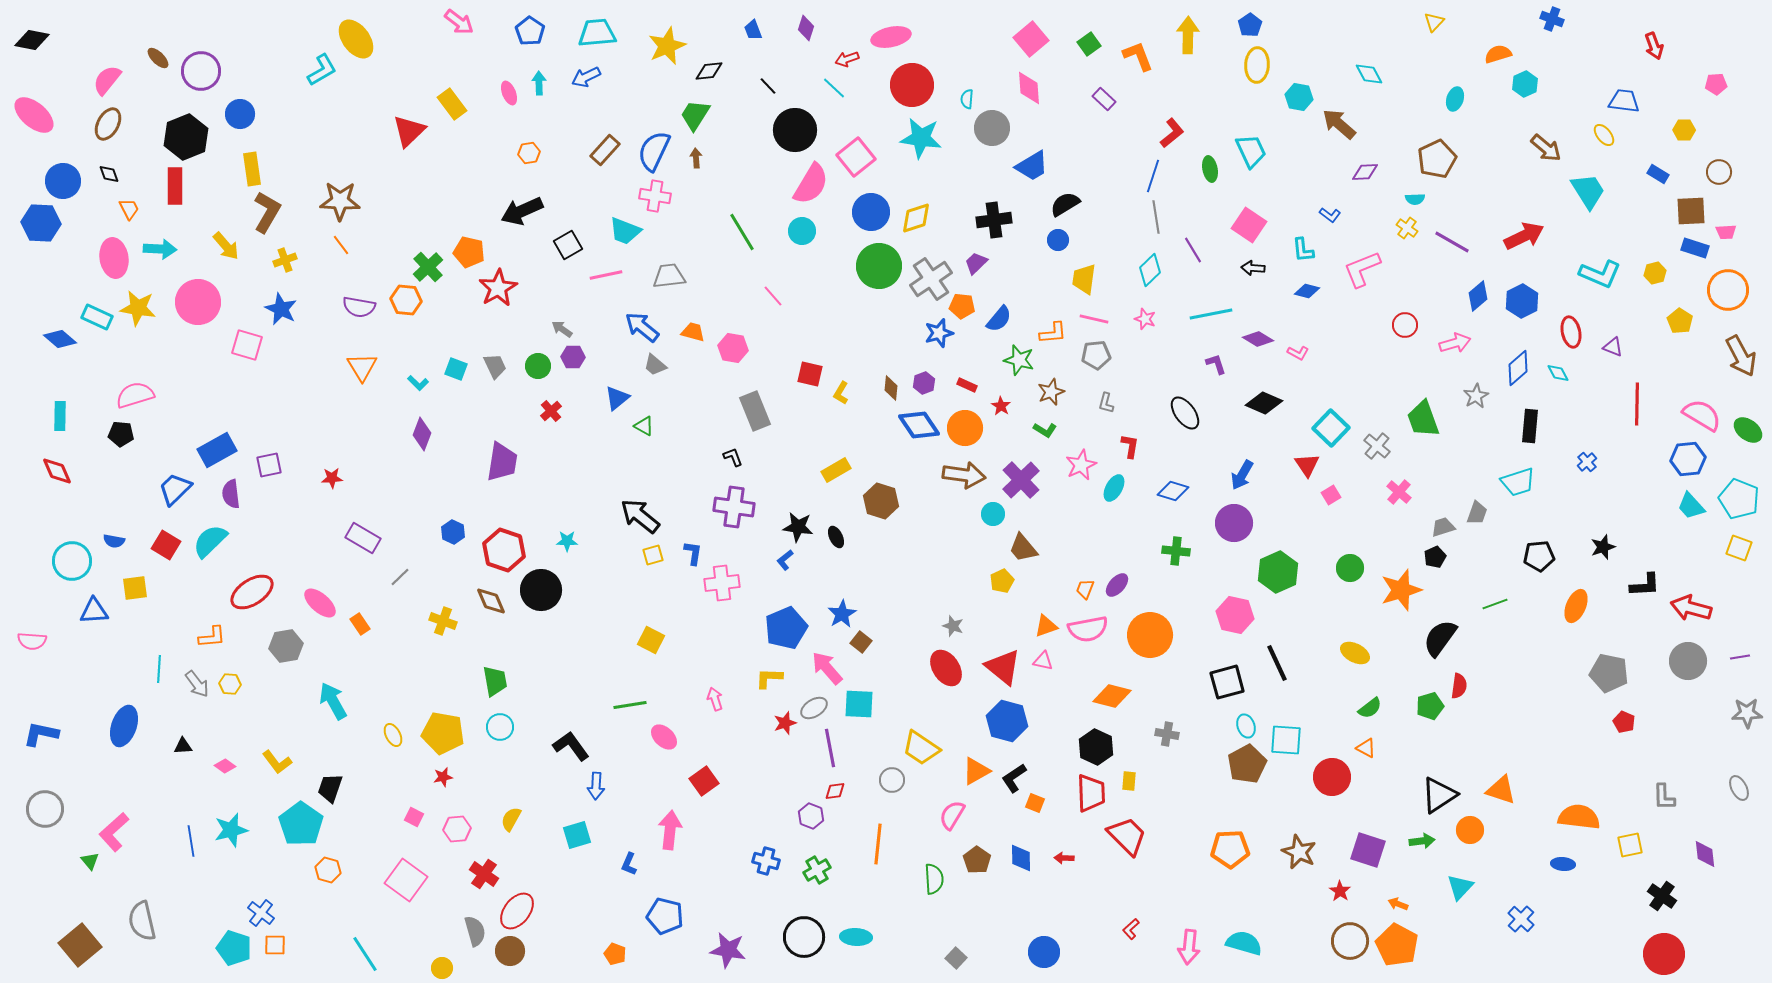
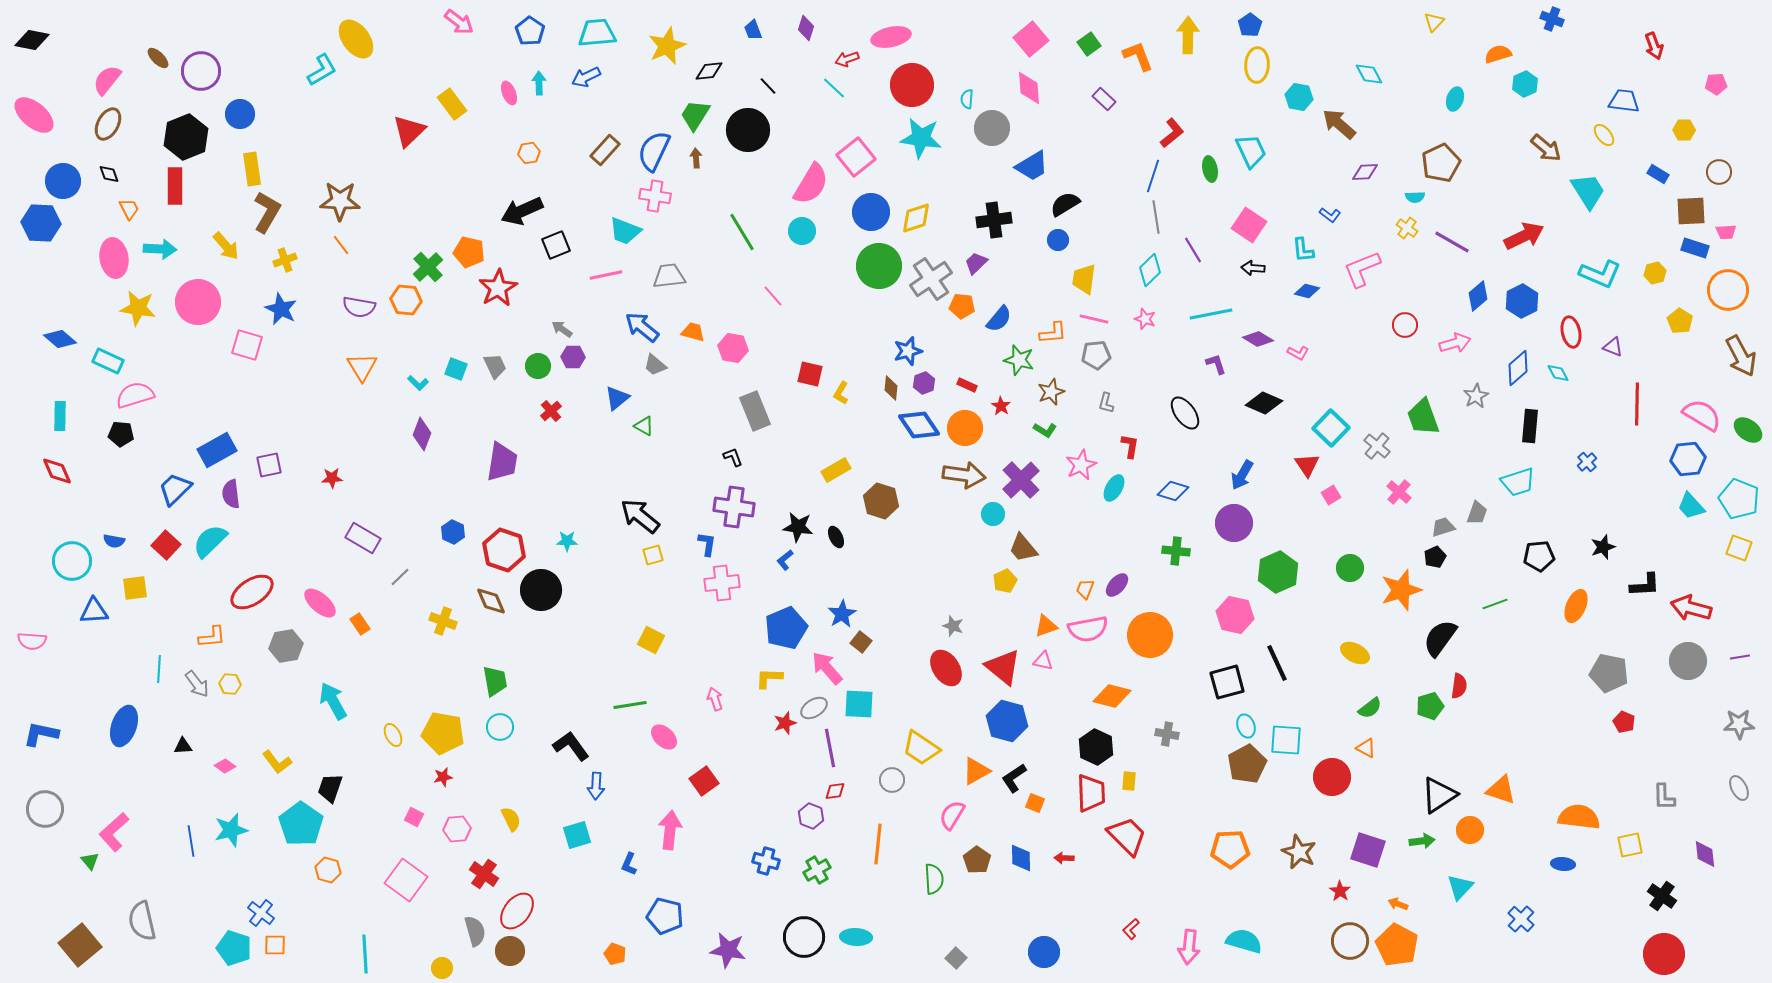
black circle at (795, 130): moved 47 px left
brown pentagon at (1437, 159): moved 4 px right, 4 px down
cyan semicircle at (1415, 199): moved 2 px up
black square at (568, 245): moved 12 px left; rotated 8 degrees clockwise
cyan rectangle at (97, 317): moved 11 px right, 44 px down
blue star at (939, 333): moved 31 px left, 18 px down
green trapezoid at (1423, 419): moved 2 px up
red square at (166, 545): rotated 12 degrees clockwise
blue L-shape at (693, 553): moved 14 px right, 9 px up
yellow pentagon at (1002, 581): moved 3 px right
gray star at (1747, 713): moved 8 px left, 11 px down
yellow semicircle at (511, 819): rotated 125 degrees clockwise
cyan semicircle at (1244, 943): moved 2 px up
cyan line at (365, 954): rotated 30 degrees clockwise
